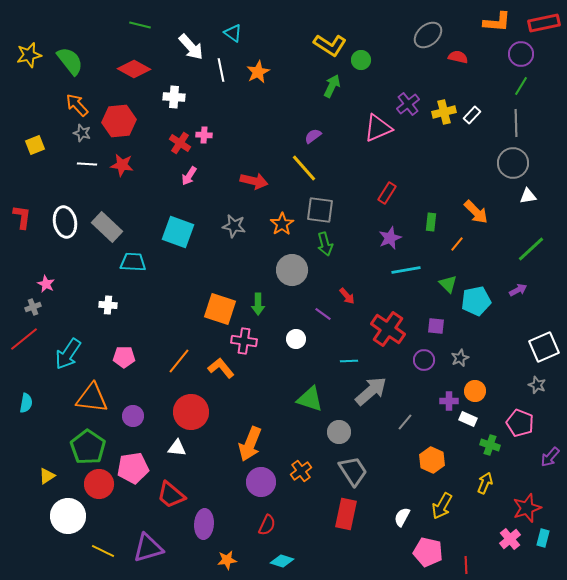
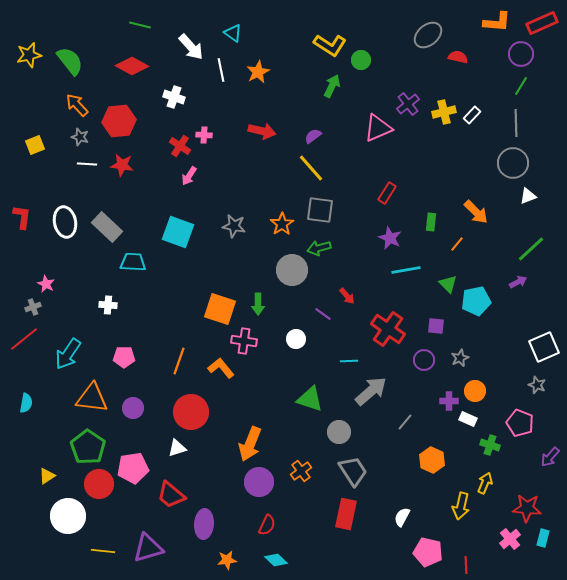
red rectangle at (544, 23): moved 2 px left; rotated 12 degrees counterclockwise
red diamond at (134, 69): moved 2 px left, 3 px up
white cross at (174, 97): rotated 15 degrees clockwise
gray star at (82, 133): moved 2 px left, 4 px down
red cross at (180, 143): moved 3 px down
yellow line at (304, 168): moved 7 px right
red arrow at (254, 181): moved 8 px right, 50 px up
white triangle at (528, 196): rotated 12 degrees counterclockwise
purple star at (390, 238): rotated 25 degrees counterclockwise
green arrow at (325, 244): moved 6 px left, 4 px down; rotated 90 degrees clockwise
purple arrow at (518, 290): moved 8 px up
orange line at (179, 361): rotated 20 degrees counterclockwise
purple circle at (133, 416): moved 8 px up
white triangle at (177, 448): rotated 24 degrees counterclockwise
purple circle at (261, 482): moved 2 px left
yellow arrow at (442, 506): moved 19 px right; rotated 16 degrees counterclockwise
red star at (527, 508): rotated 24 degrees clockwise
yellow line at (103, 551): rotated 20 degrees counterclockwise
cyan diamond at (282, 561): moved 6 px left, 1 px up; rotated 25 degrees clockwise
